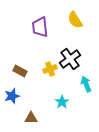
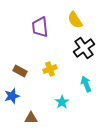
black cross: moved 14 px right, 11 px up
